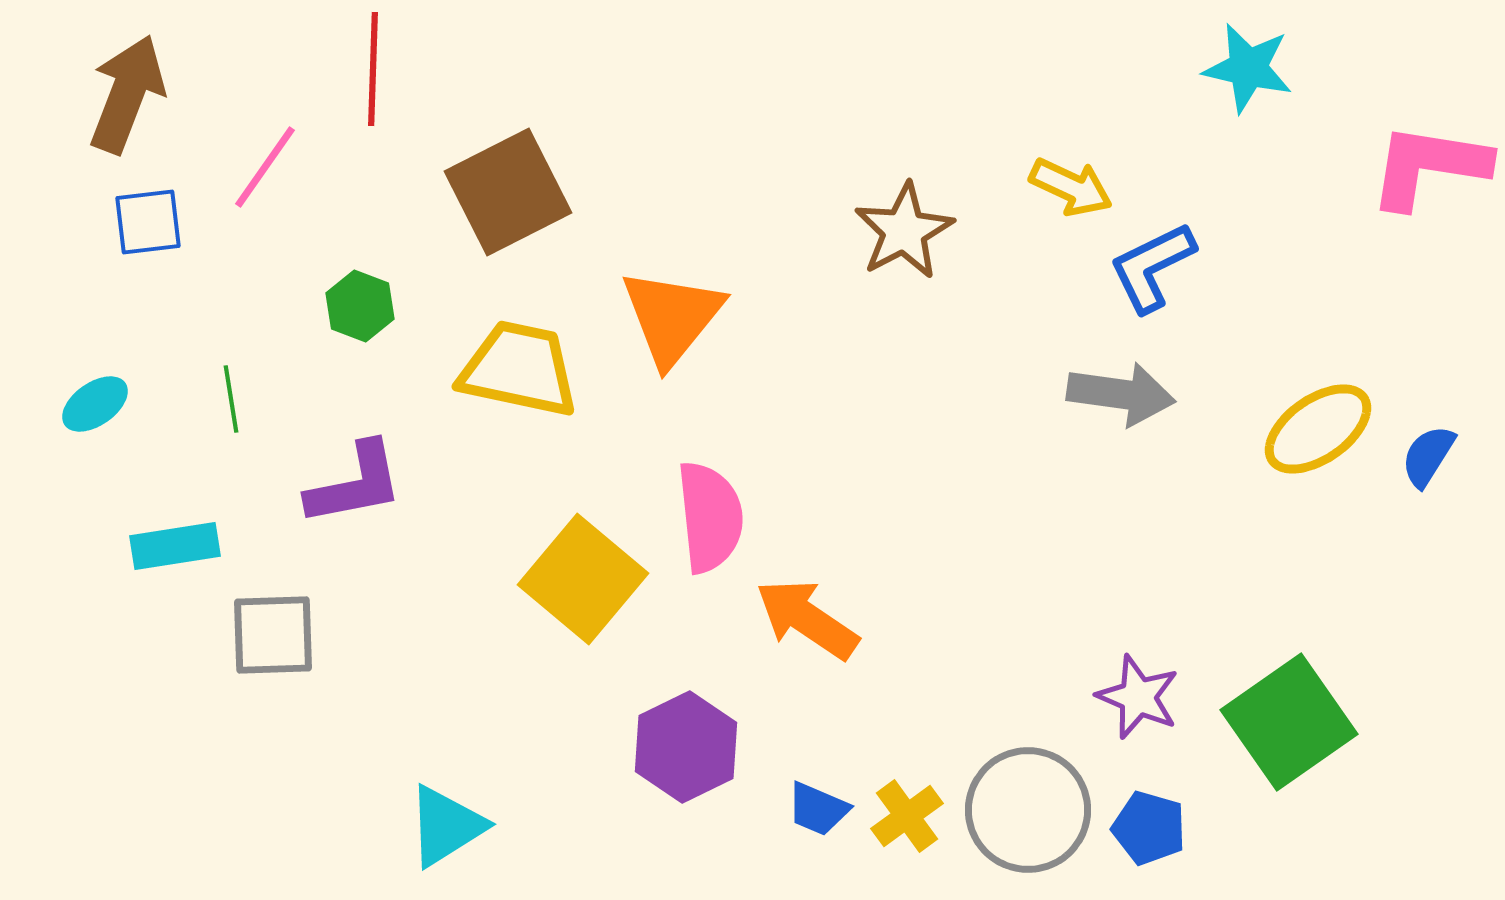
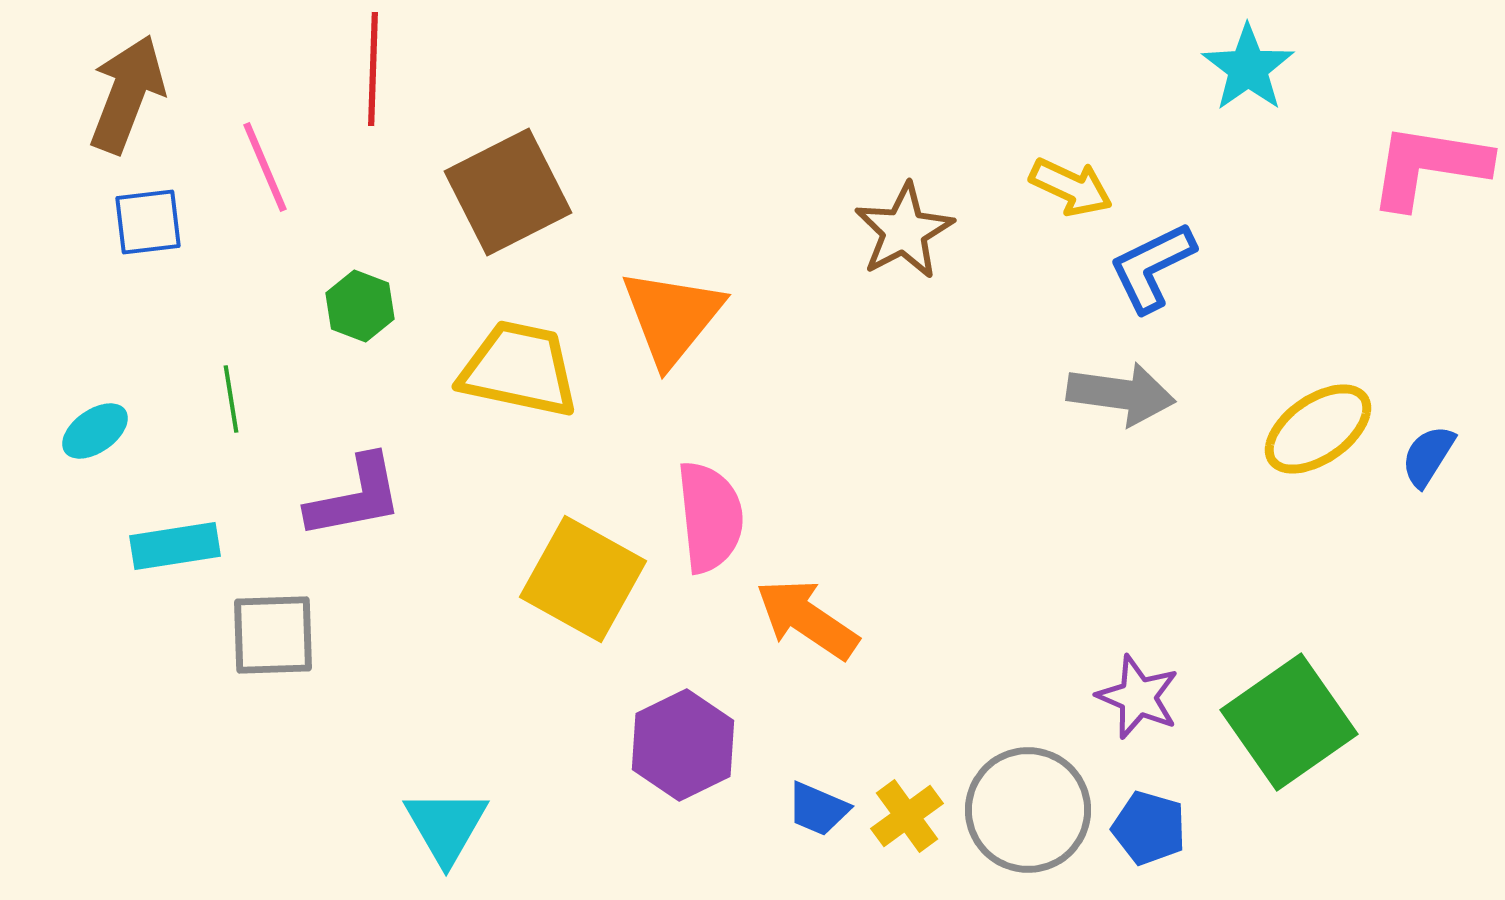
cyan star: rotated 24 degrees clockwise
pink line: rotated 58 degrees counterclockwise
cyan ellipse: moved 27 px down
purple L-shape: moved 13 px down
yellow square: rotated 11 degrees counterclockwise
purple hexagon: moved 3 px left, 2 px up
cyan triangle: rotated 28 degrees counterclockwise
